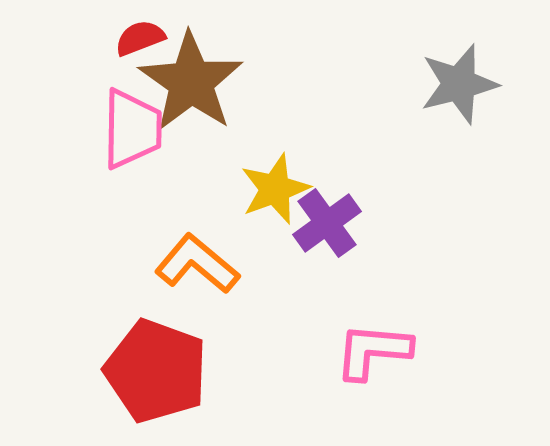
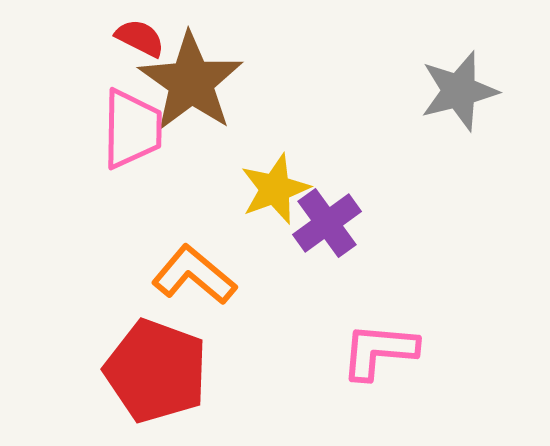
red semicircle: rotated 48 degrees clockwise
gray star: moved 7 px down
orange L-shape: moved 3 px left, 11 px down
pink L-shape: moved 6 px right
